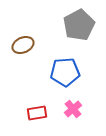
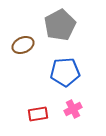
gray pentagon: moved 19 px left
pink cross: rotated 12 degrees clockwise
red rectangle: moved 1 px right, 1 px down
